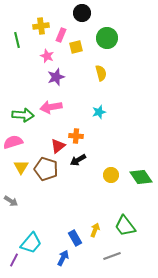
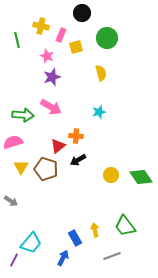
yellow cross: rotated 21 degrees clockwise
purple star: moved 4 px left
pink arrow: rotated 140 degrees counterclockwise
yellow arrow: rotated 32 degrees counterclockwise
